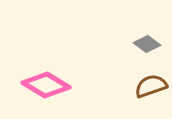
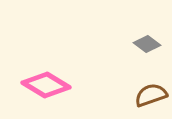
brown semicircle: moved 9 px down
